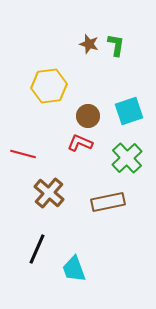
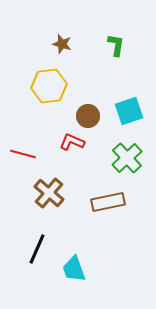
brown star: moved 27 px left
red L-shape: moved 8 px left, 1 px up
